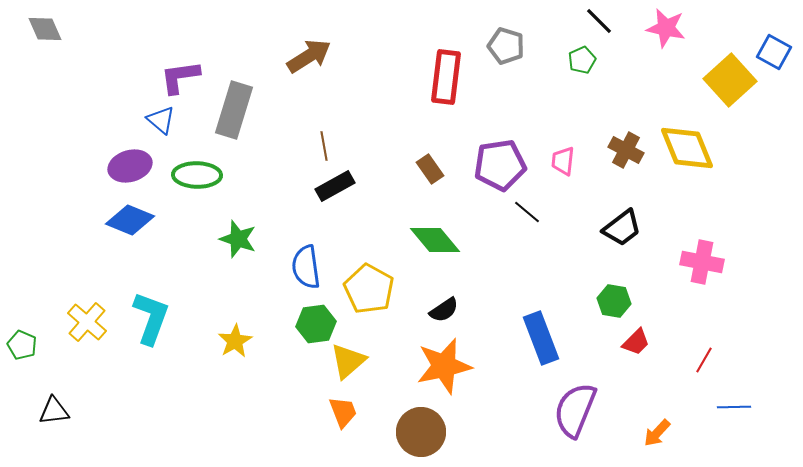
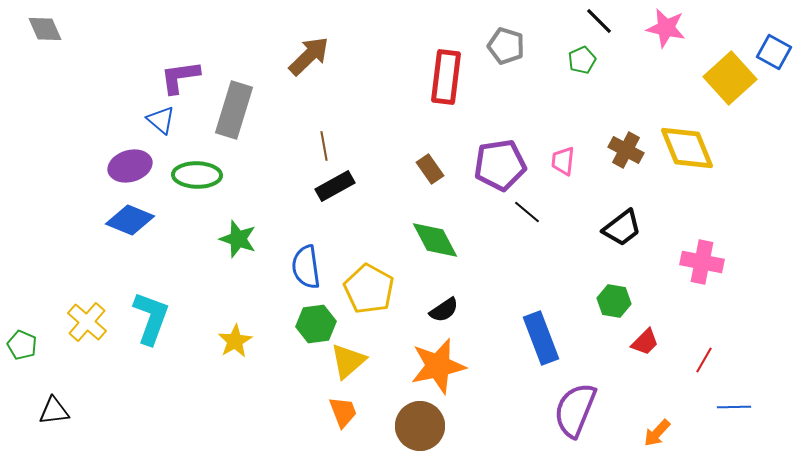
brown arrow at (309, 56): rotated 12 degrees counterclockwise
yellow square at (730, 80): moved 2 px up
green diamond at (435, 240): rotated 12 degrees clockwise
red trapezoid at (636, 342): moved 9 px right
orange star at (444, 366): moved 6 px left
brown circle at (421, 432): moved 1 px left, 6 px up
